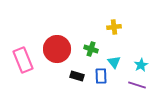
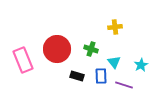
yellow cross: moved 1 px right
purple line: moved 13 px left
